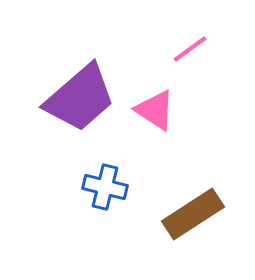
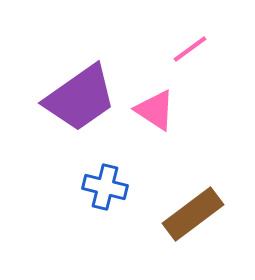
purple trapezoid: rotated 6 degrees clockwise
brown rectangle: rotated 4 degrees counterclockwise
